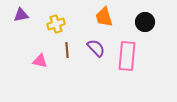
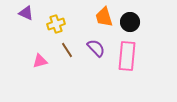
purple triangle: moved 5 px right, 2 px up; rotated 35 degrees clockwise
black circle: moved 15 px left
brown line: rotated 28 degrees counterclockwise
pink triangle: rotated 28 degrees counterclockwise
